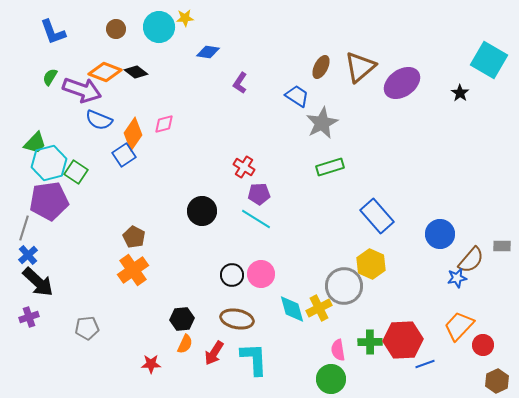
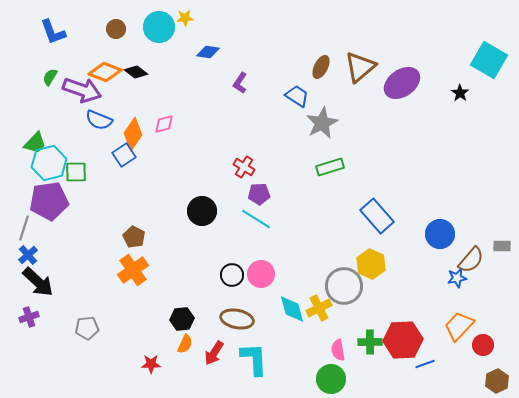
green square at (76, 172): rotated 35 degrees counterclockwise
